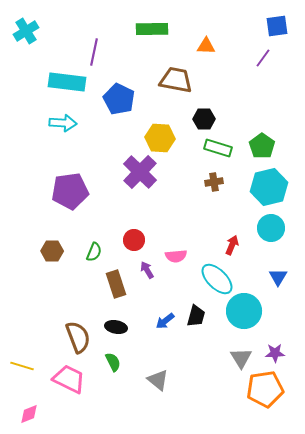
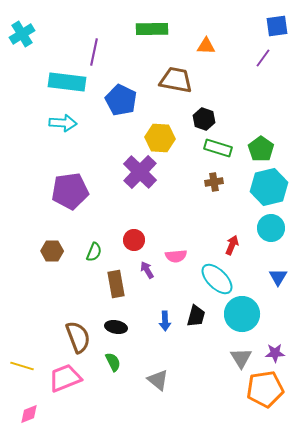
cyan cross at (26, 31): moved 4 px left, 3 px down
blue pentagon at (119, 99): moved 2 px right, 1 px down
black hexagon at (204, 119): rotated 20 degrees clockwise
green pentagon at (262, 146): moved 1 px left, 3 px down
brown rectangle at (116, 284): rotated 8 degrees clockwise
cyan circle at (244, 311): moved 2 px left, 3 px down
blue arrow at (165, 321): rotated 54 degrees counterclockwise
pink trapezoid at (69, 379): moved 4 px left, 1 px up; rotated 48 degrees counterclockwise
